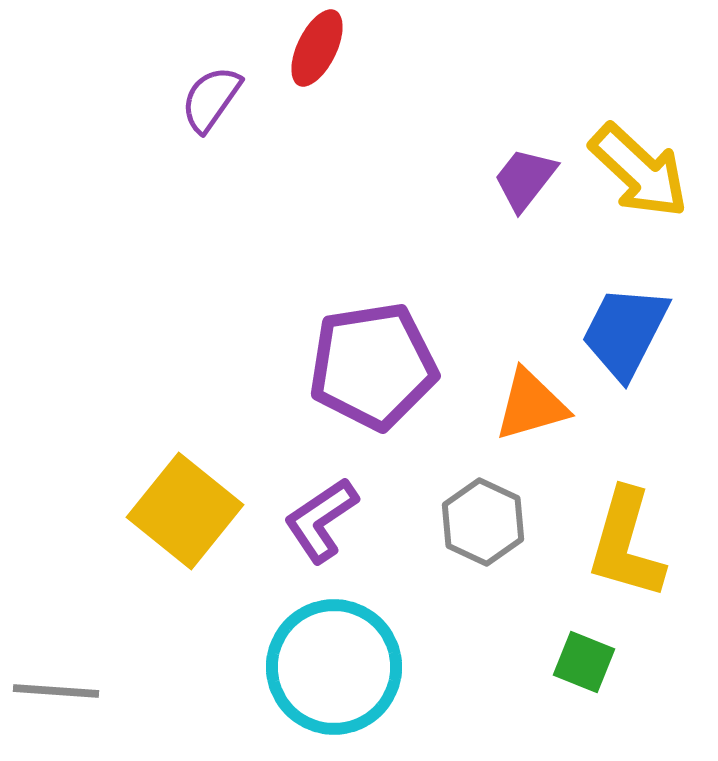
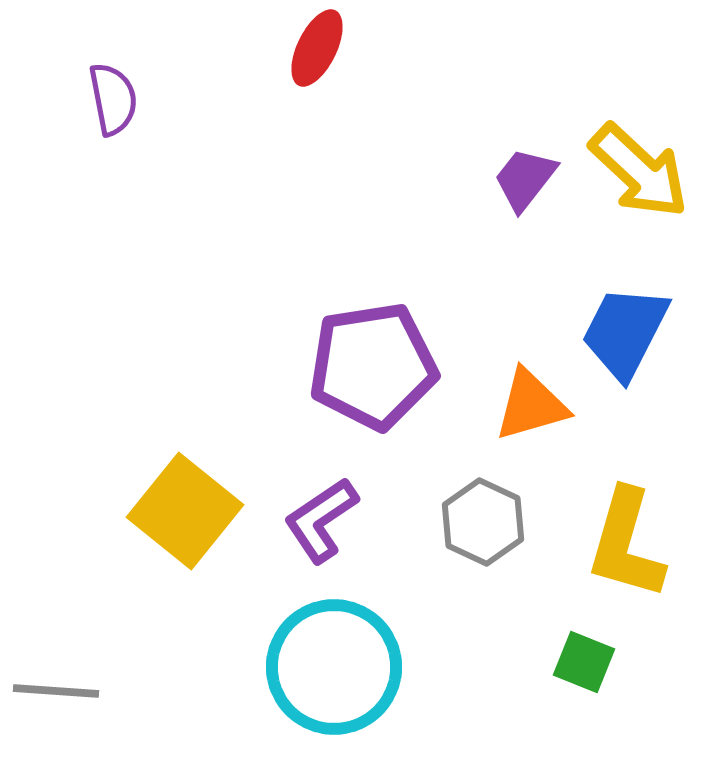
purple semicircle: moved 98 px left; rotated 134 degrees clockwise
